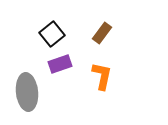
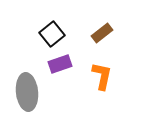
brown rectangle: rotated 15 degrees clockwise
